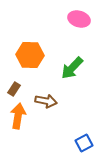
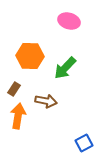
pink ellipse: moved 10 px left, 2 px down
orange hexagon: moved 1 px down
green arrow: moved 7 px left
